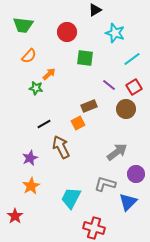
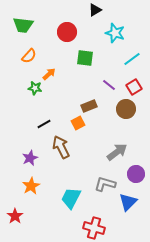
green star: moved 1 px left
